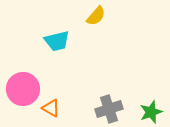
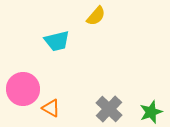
gray cross: rotated 28 degrees counterclockwise
